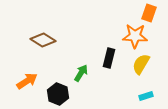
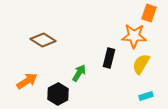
orange star: moved 1 px left
green arrow: moved 2 px left
black hexagon: rotated 10 degrees clockwise
